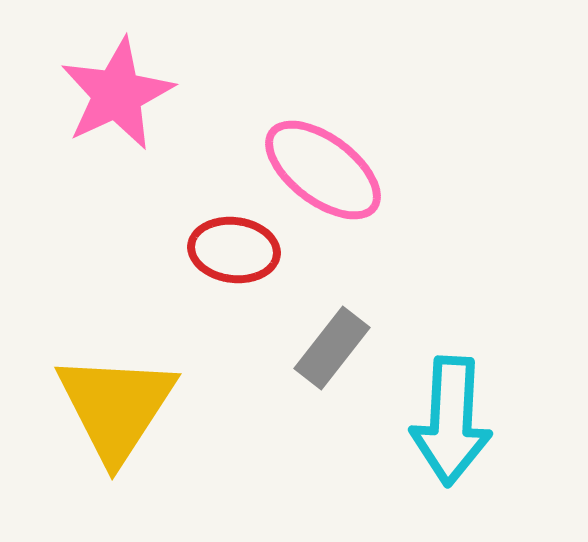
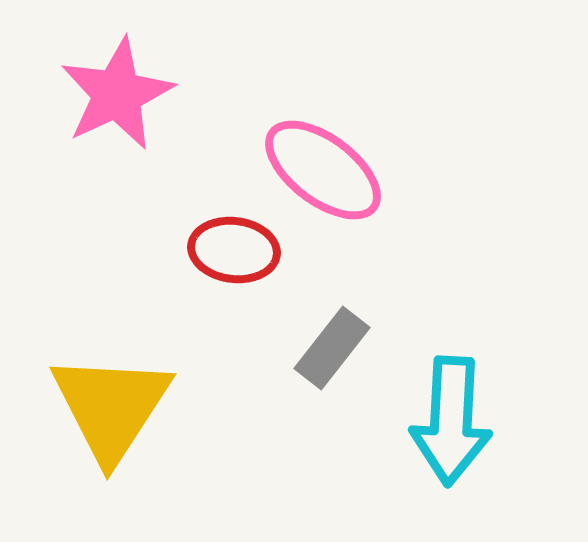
yellow triangle: moved 5 px left
